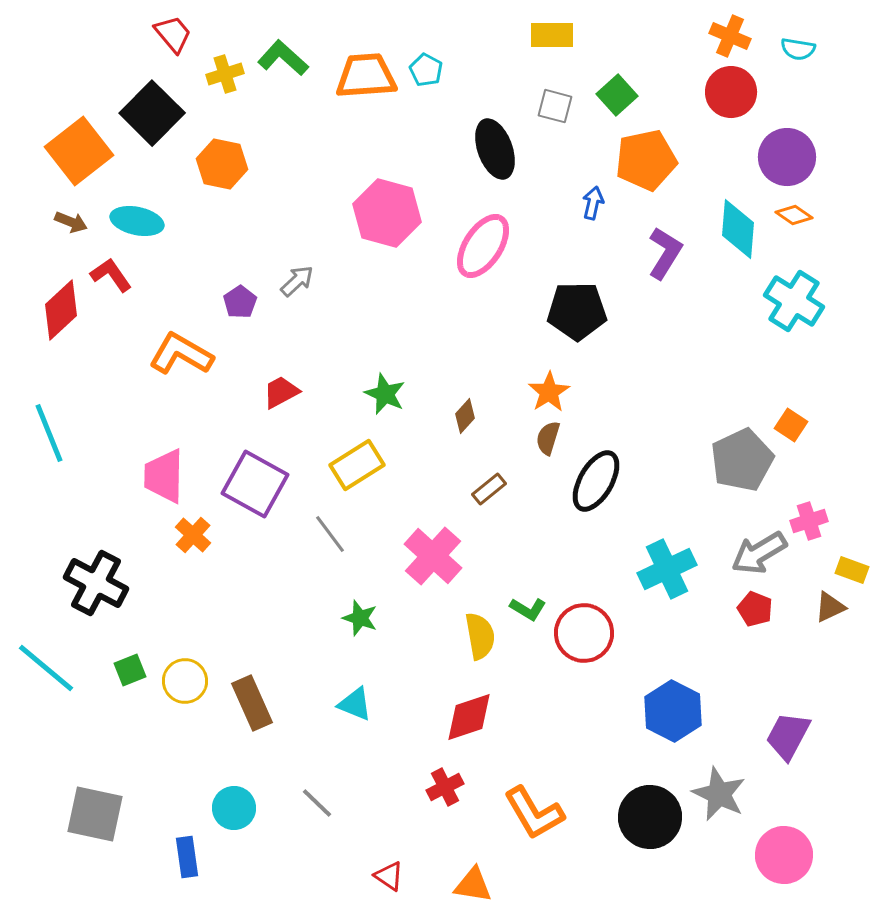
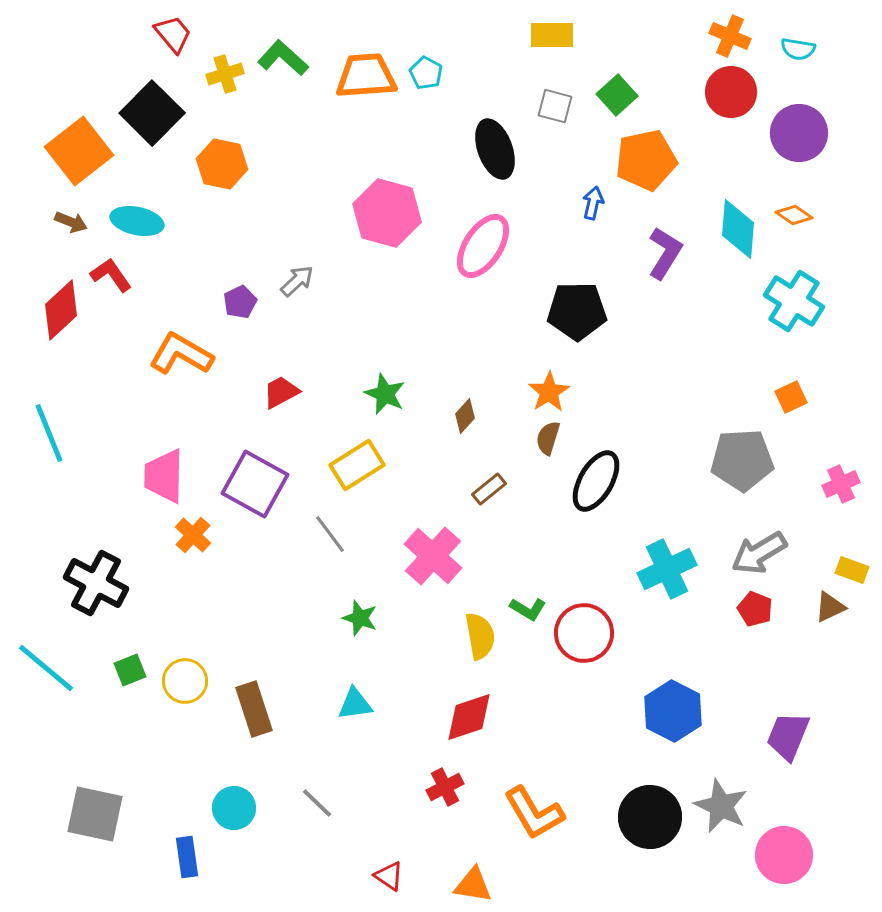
cyan pentagon at (426, 70): moved 3 px down
purple circle at (787, 157): moved 12 px right, 24 px up
purple pentagon at (240, 302): rotated 8 degrees clockwise
orange square at (791, 425): moved 28 px up; rotated 32 degrees clockwise
gray pentagon at (742, 460): rotated 22 degrees clockwise
pink cross at (809, 521): moved 32 px right, 37 px up; rotated 6 degrees counterclockwise
brown rectangle at (252, 703): moved 2 px right, 6 px down; rotated 6 degrees clockwise
cyan triangle at (355, 704): rotated 30 degrees counterclockwise
purple trapezoid at (788, 736): rotated 6 degrees counterclockwise
gray star at (719, 794): moved 2 px right, 12 px down
